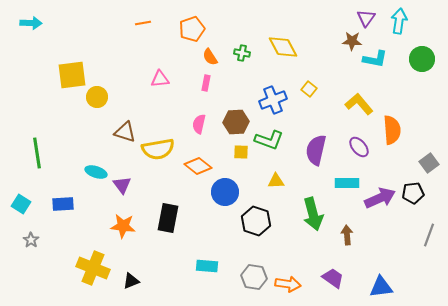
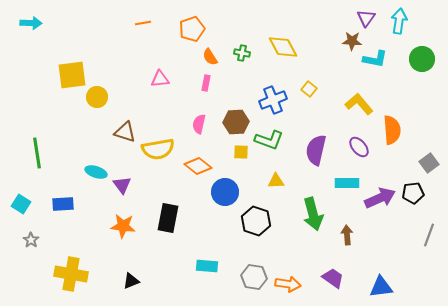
yellow cross at (93, 268): moved 22 px left, 6 px down; rotated 12 degrees counterclockwise
